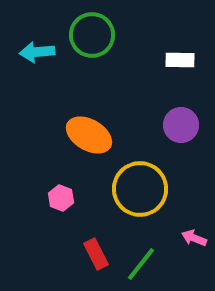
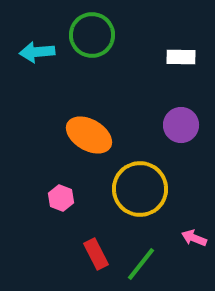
white rectangle: moved 1 px right, 3 px up
